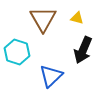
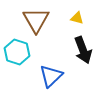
brown triangle: moved 7 px left, 1 px down
black arrow: rotated 44 degrees counterclockwise
